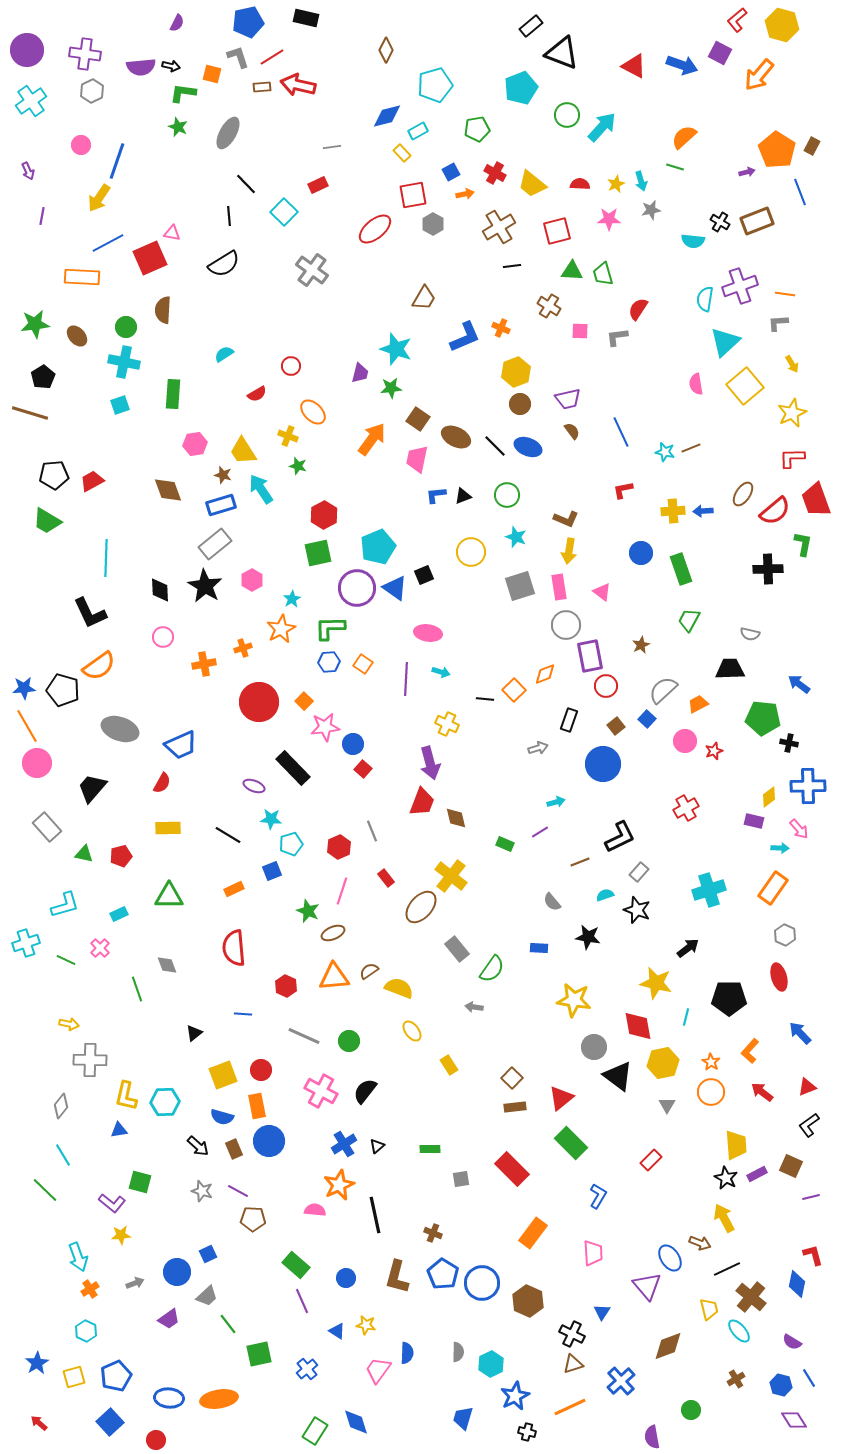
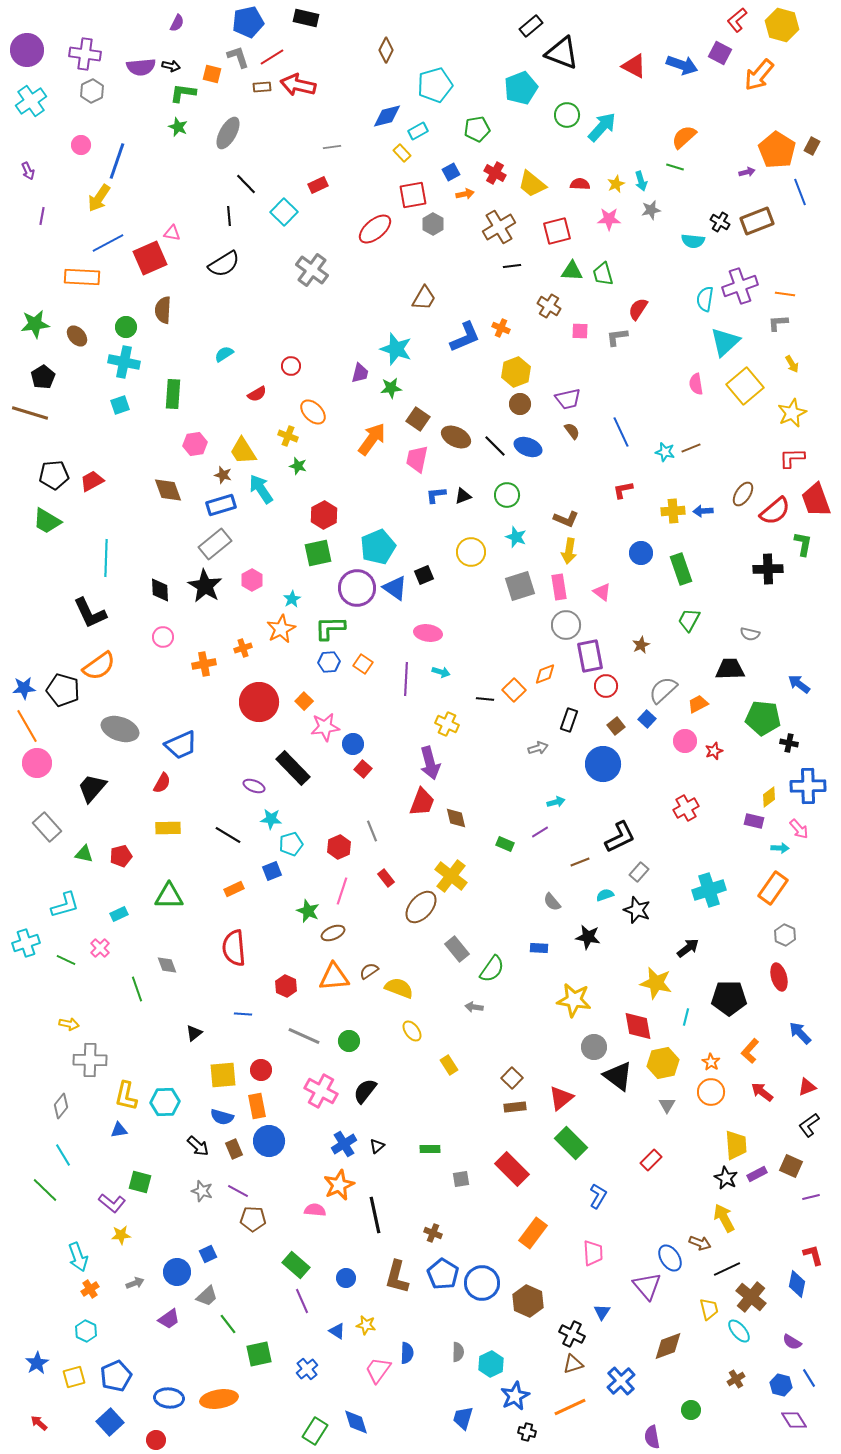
yellow square at (223, 1075): rotated 16 degrees clockwise
